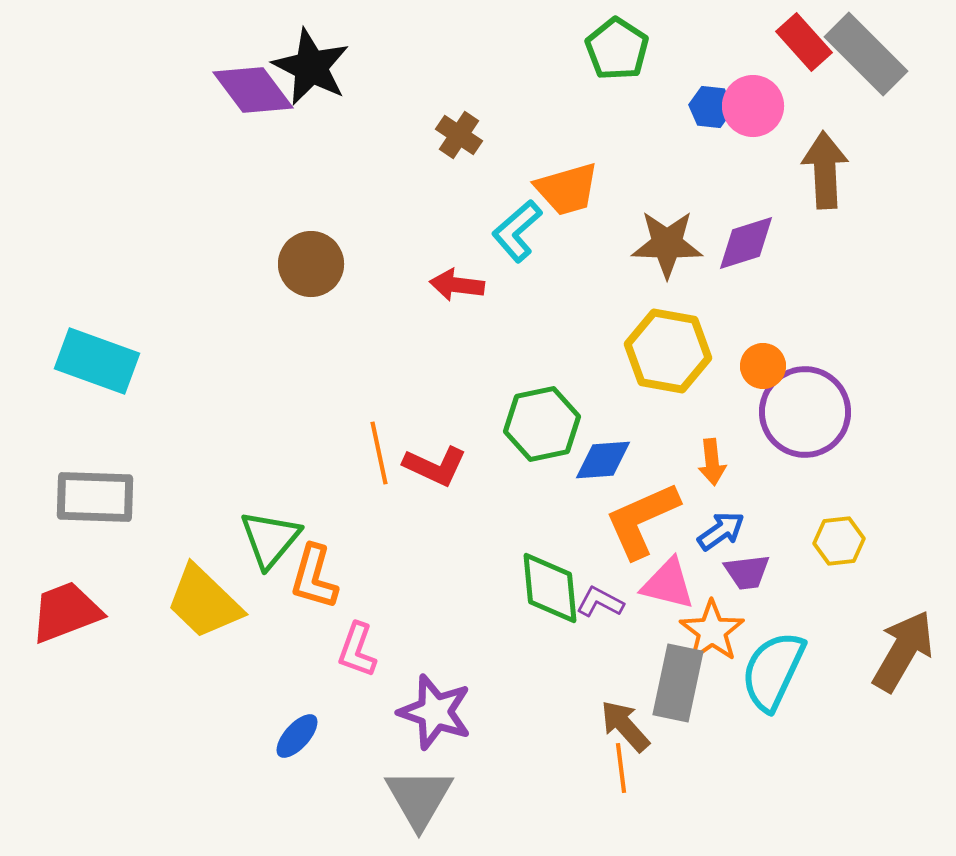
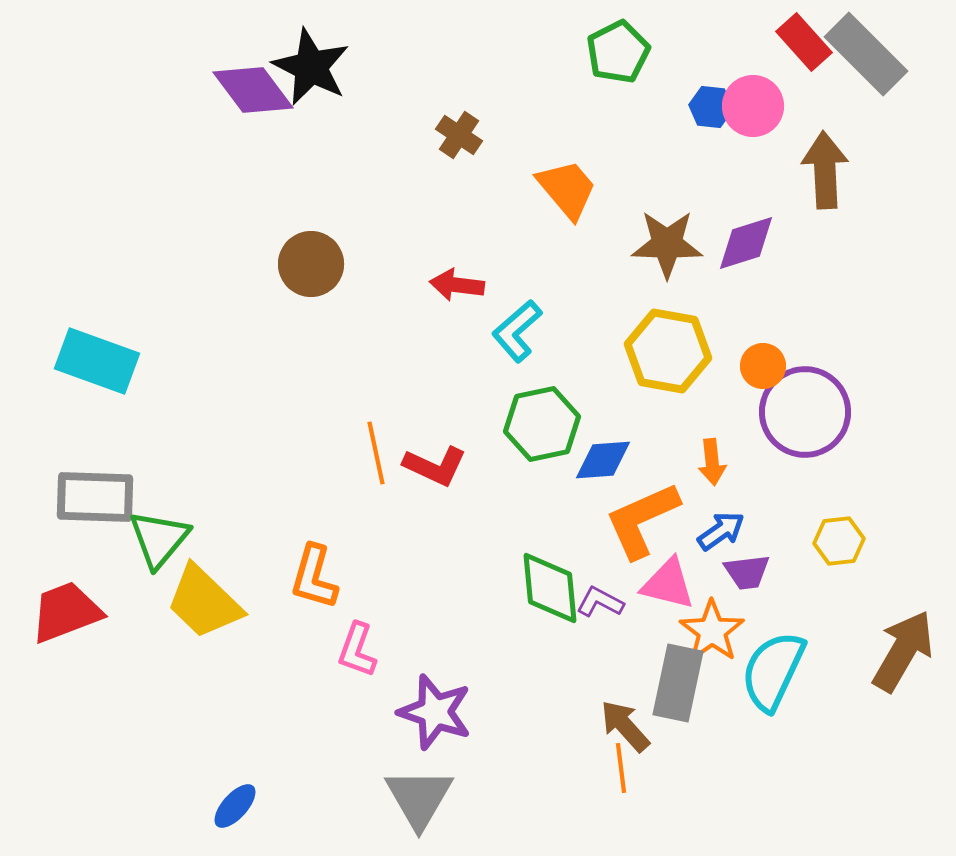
green pentagon at (617, 49): moved 1 px right, 3 px down; rotated 12 degrees clockwise
orange trapezoid at (567, 189): rotated 114 degrees counterclockwise
cyan L-shape at (517, 231): moved 100 px down
orange line at (379, 453): moved 3 px left
green triangle at (270, 539): moved 111 px left
blue ellipse at (297, 736): moved 62 px left, 70 px down
